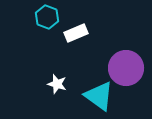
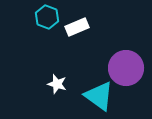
white rectangle: moved 1 px right, 6 px up
